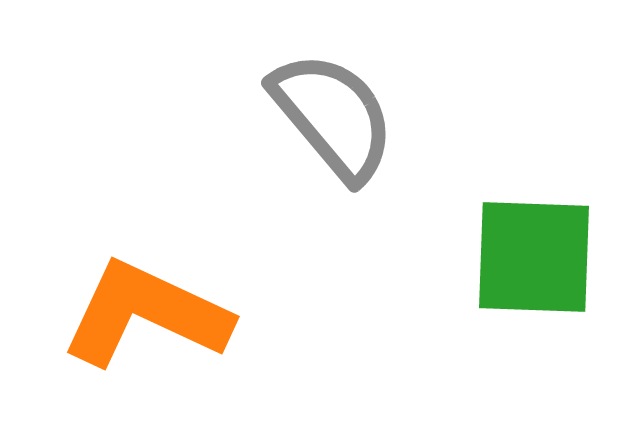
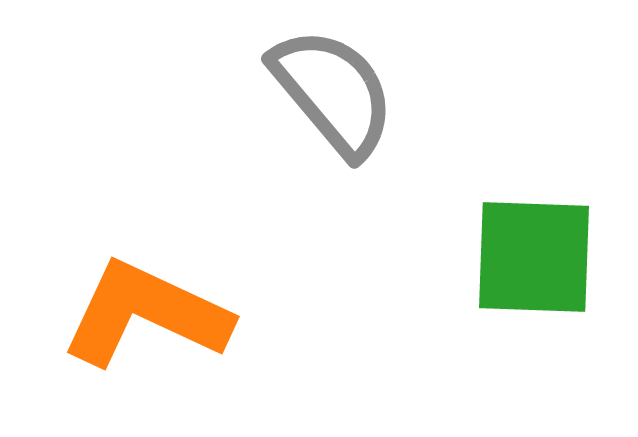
gray semicircle: moved 24 px up
